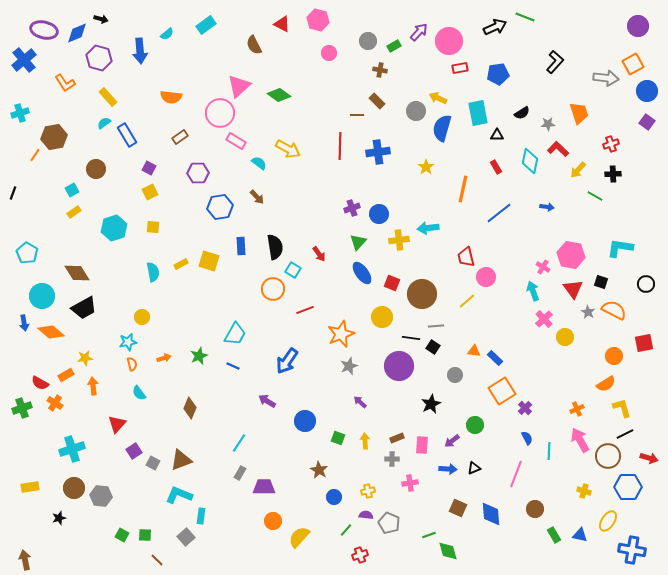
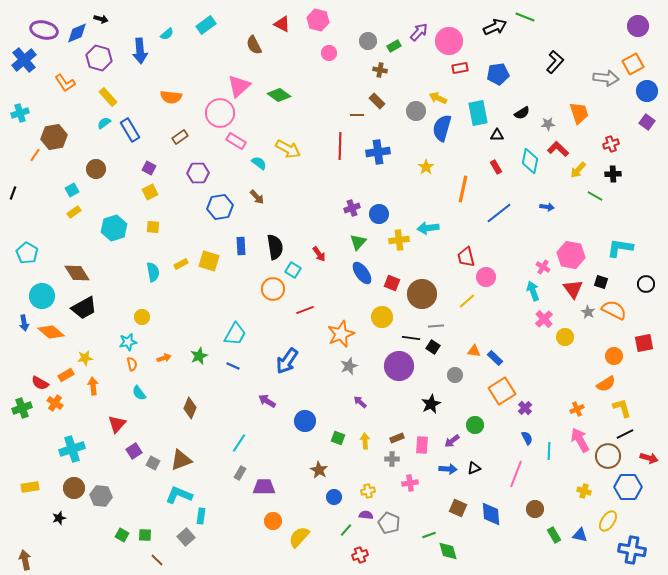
blue rectangle at (127, 135): moved 3 px right, 5 px up
